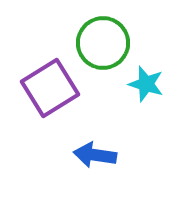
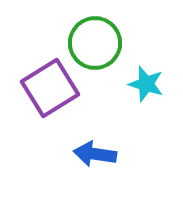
green circle: moved 8 px left
blue arrow: moved 1 px up
